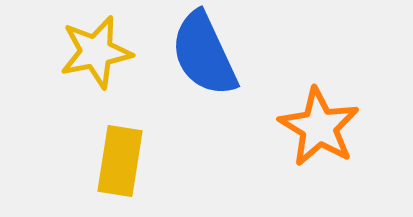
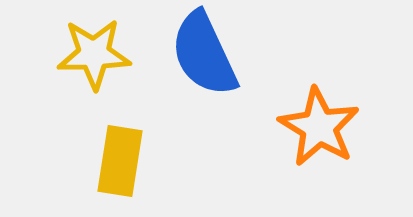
yellow star: moved 2 px left, 2 px down; rotated 10 degrees clockwise
